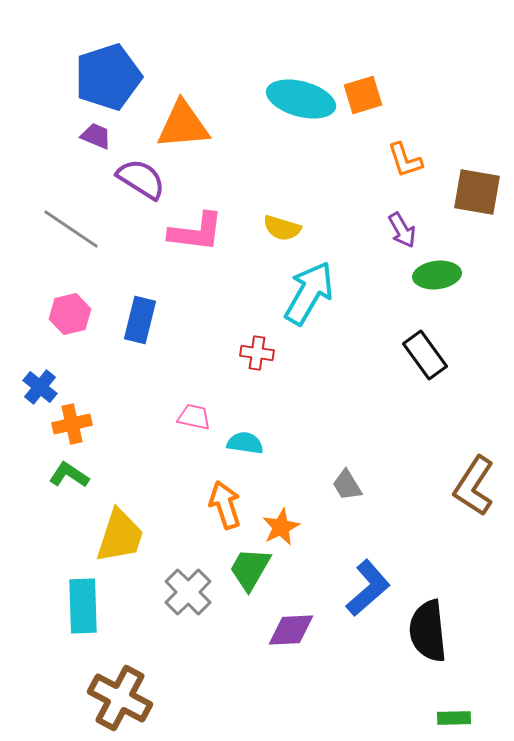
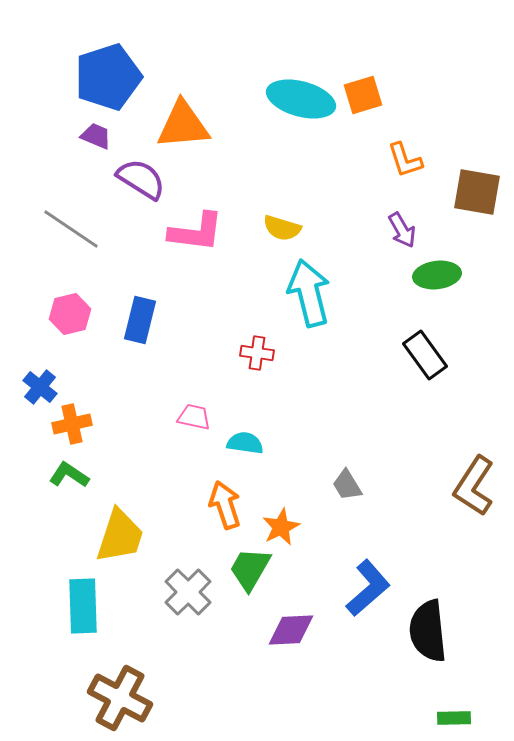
cyan arrow: rotated 44 degrees counterclockwise
